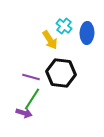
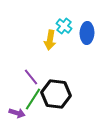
yellow arrow: rotated 42 degrees clockwise
black hexagon: moved 5 px left, 21 px down
purple line: rotated 36 degrees clockwise
green line: moved 1 px right
purple arrow: moved 7 px left
